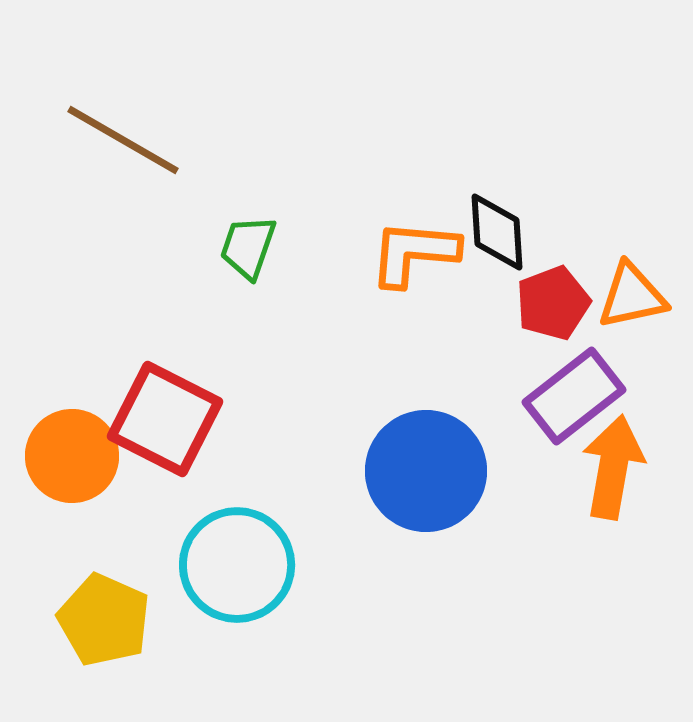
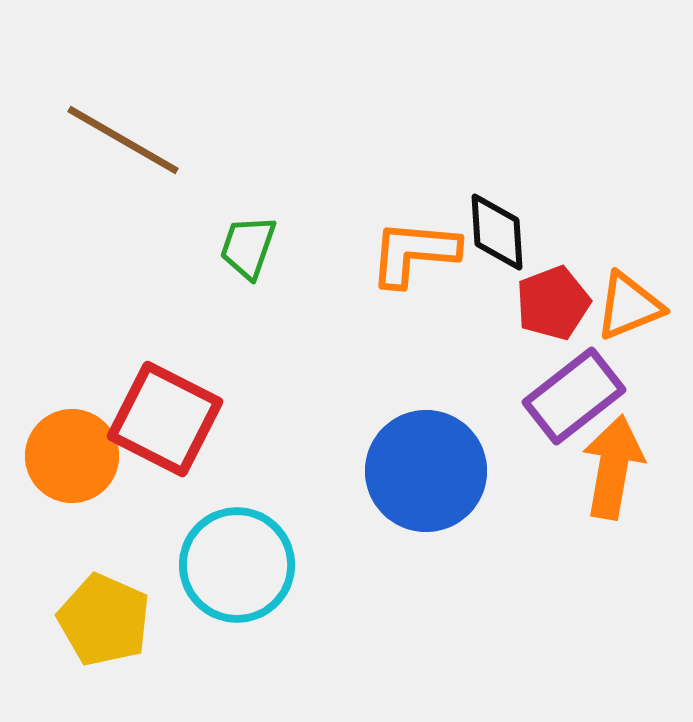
orange triangle: moved 3 px left, 10 px down; rotated 10 degrees counterclockwise
